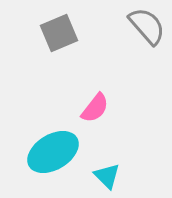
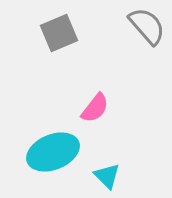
cyan ellipse: rotated 9 degrees clockwise
